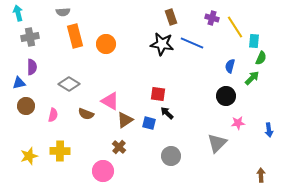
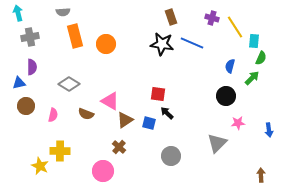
yellow star: moved 11 px right, 10 px down; rotated 30 degrees counterclockwise
